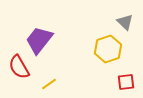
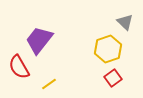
red square: moved 13 px left, 4 px up; rotated 30 degrees counterclockwise
